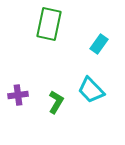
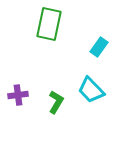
cyan rectangle: moved 3 px down
